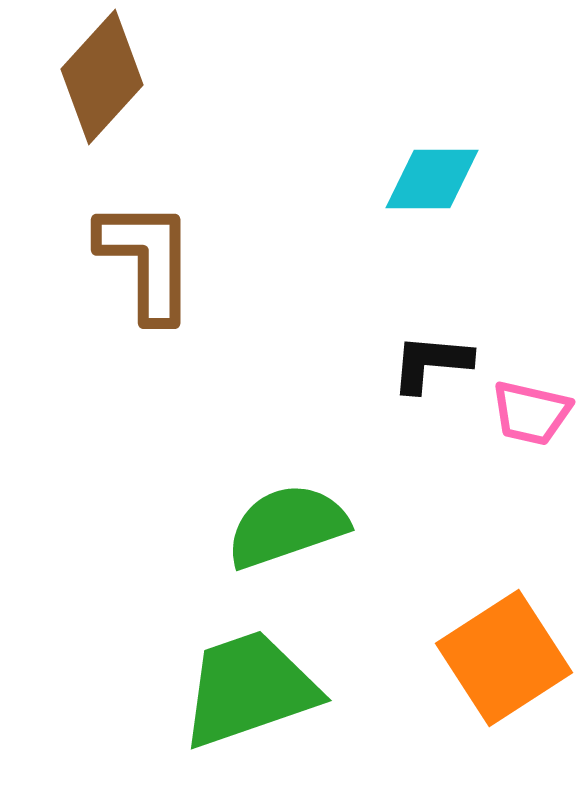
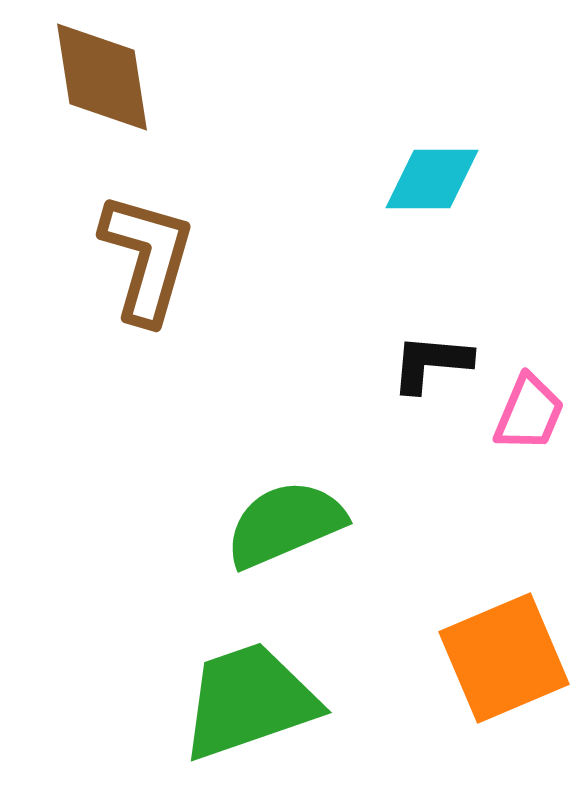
brown diamond: rotated 51 degrees counterclockwise
brown L-shape: moved 2 px up; rotated 16 degrees clockwise
pink trapezoid: moved 2 px left; rotated 80 degrees counterclockwise
green semicircle: moved 2 px left, 2 px up; rotated 4 degrees counterclockwise
orange square: rotated 10 degrees clockwise
green trapezoid: moved 12 px down
